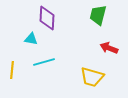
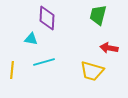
red arrow: rotated 12 degrees counterclockwise
yellow trapezoid: moved 6 px up
